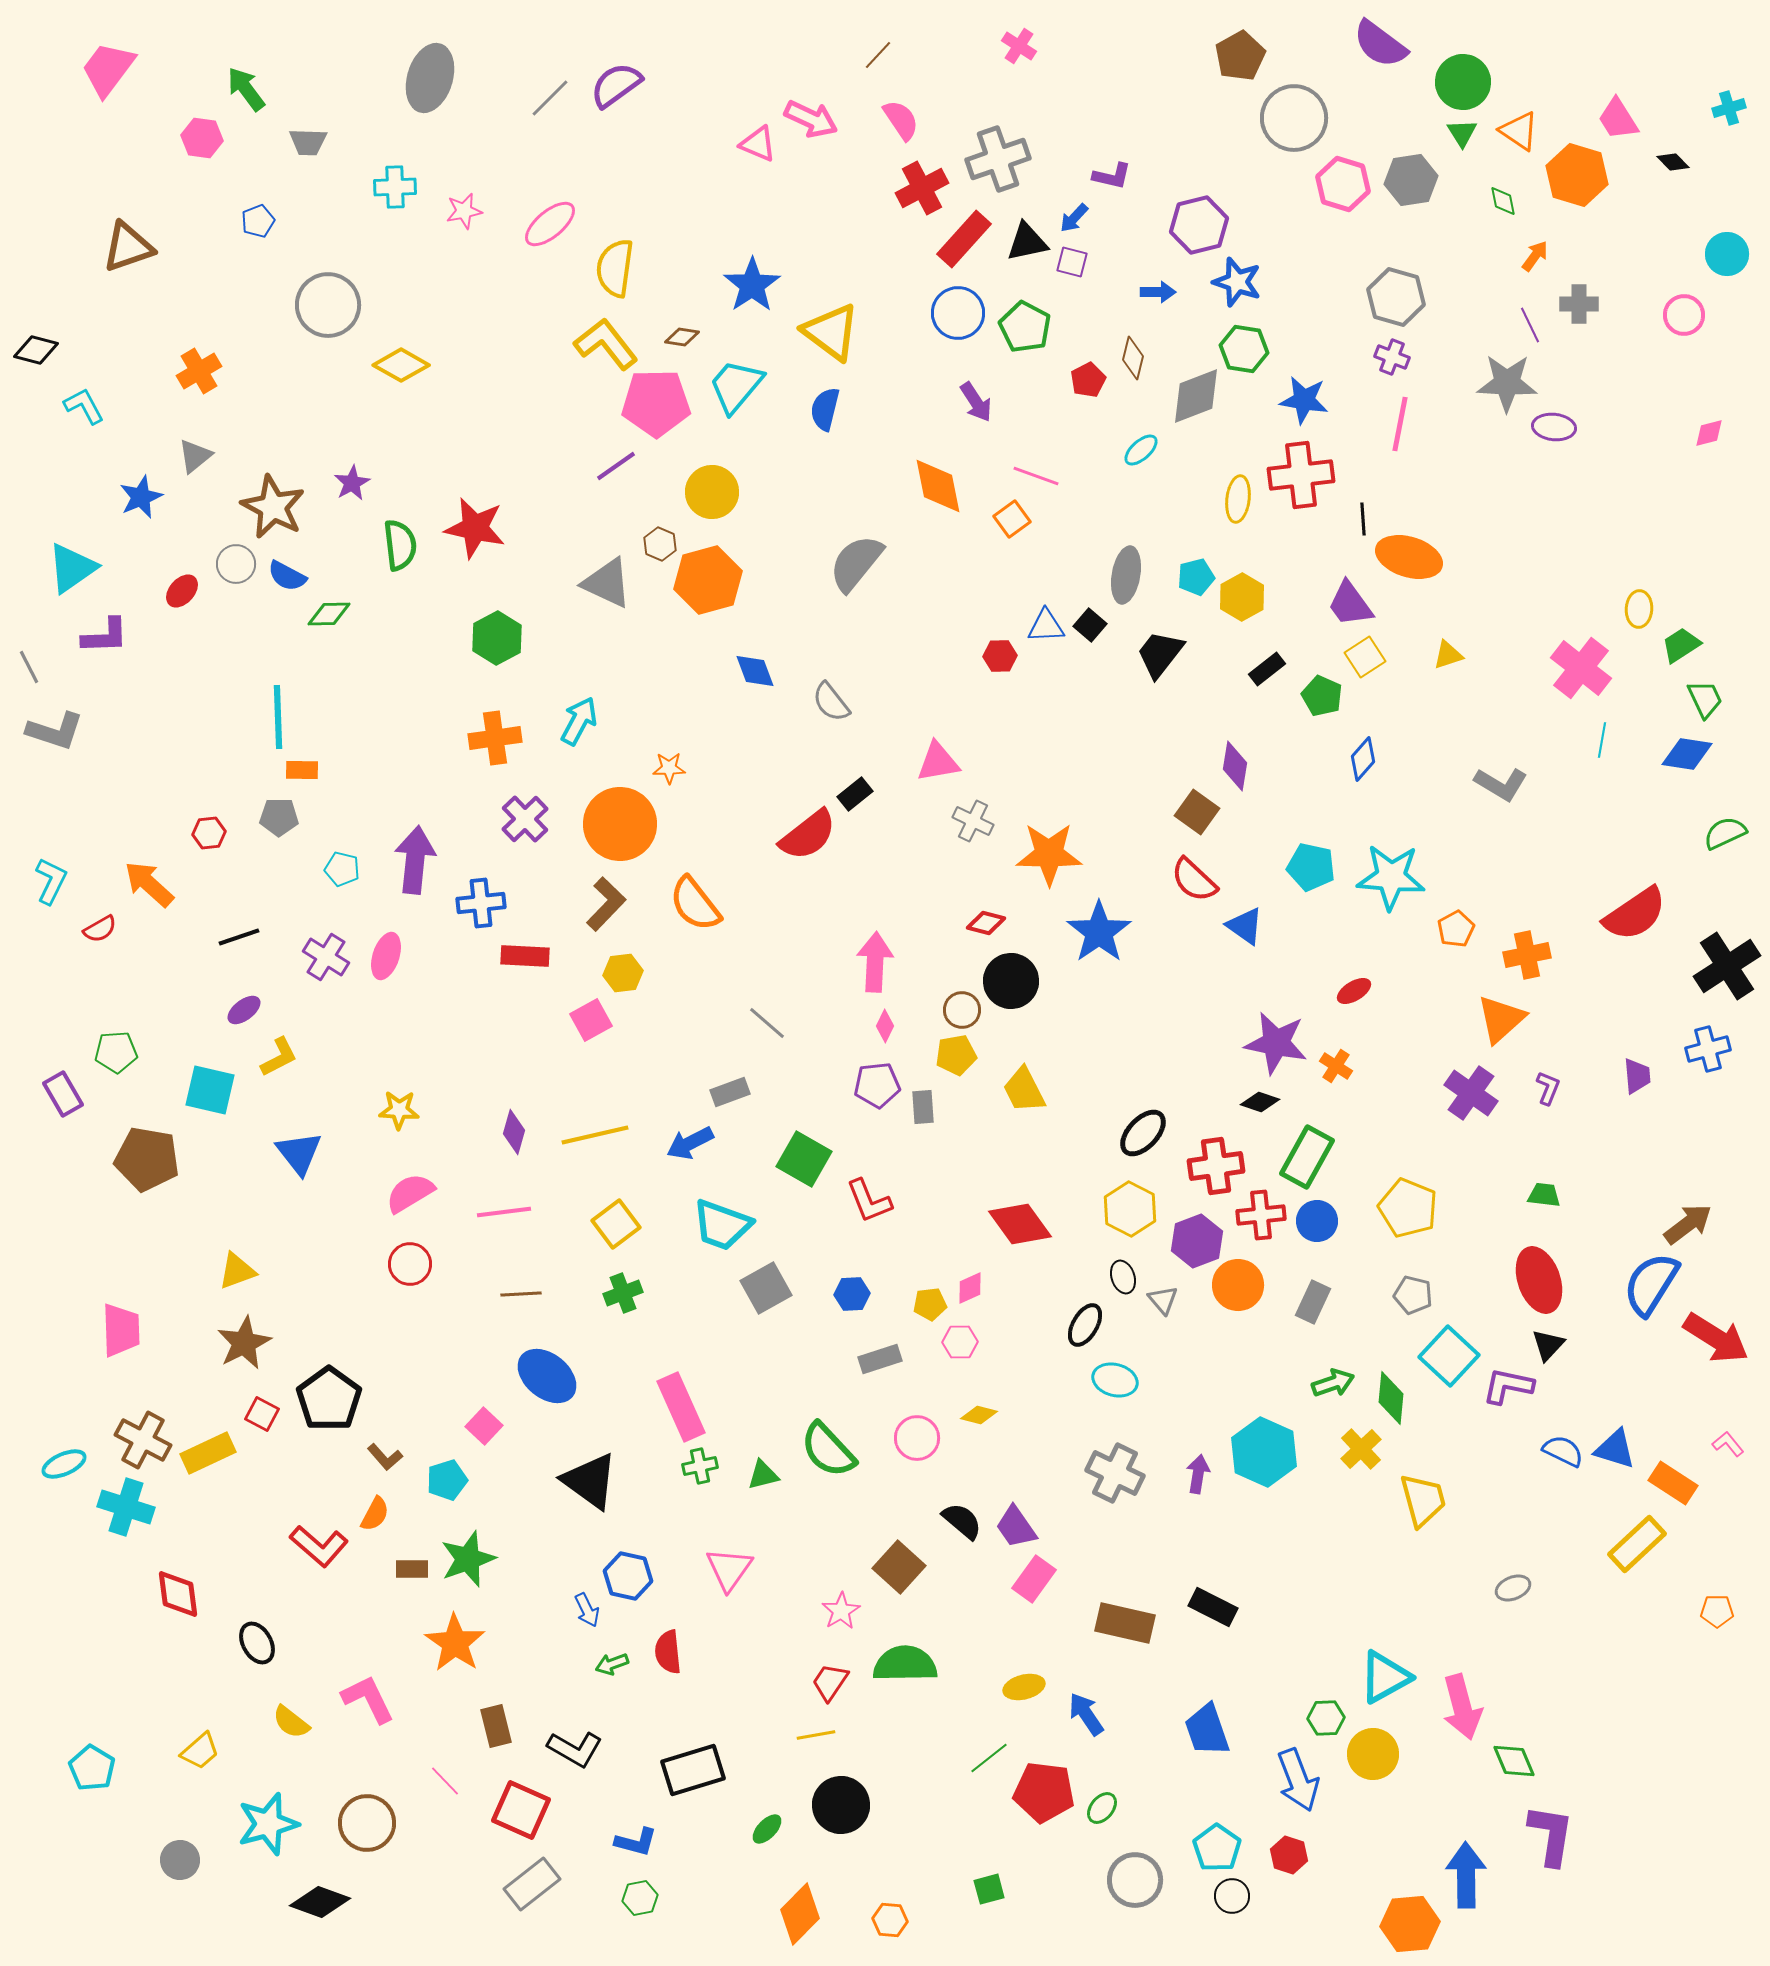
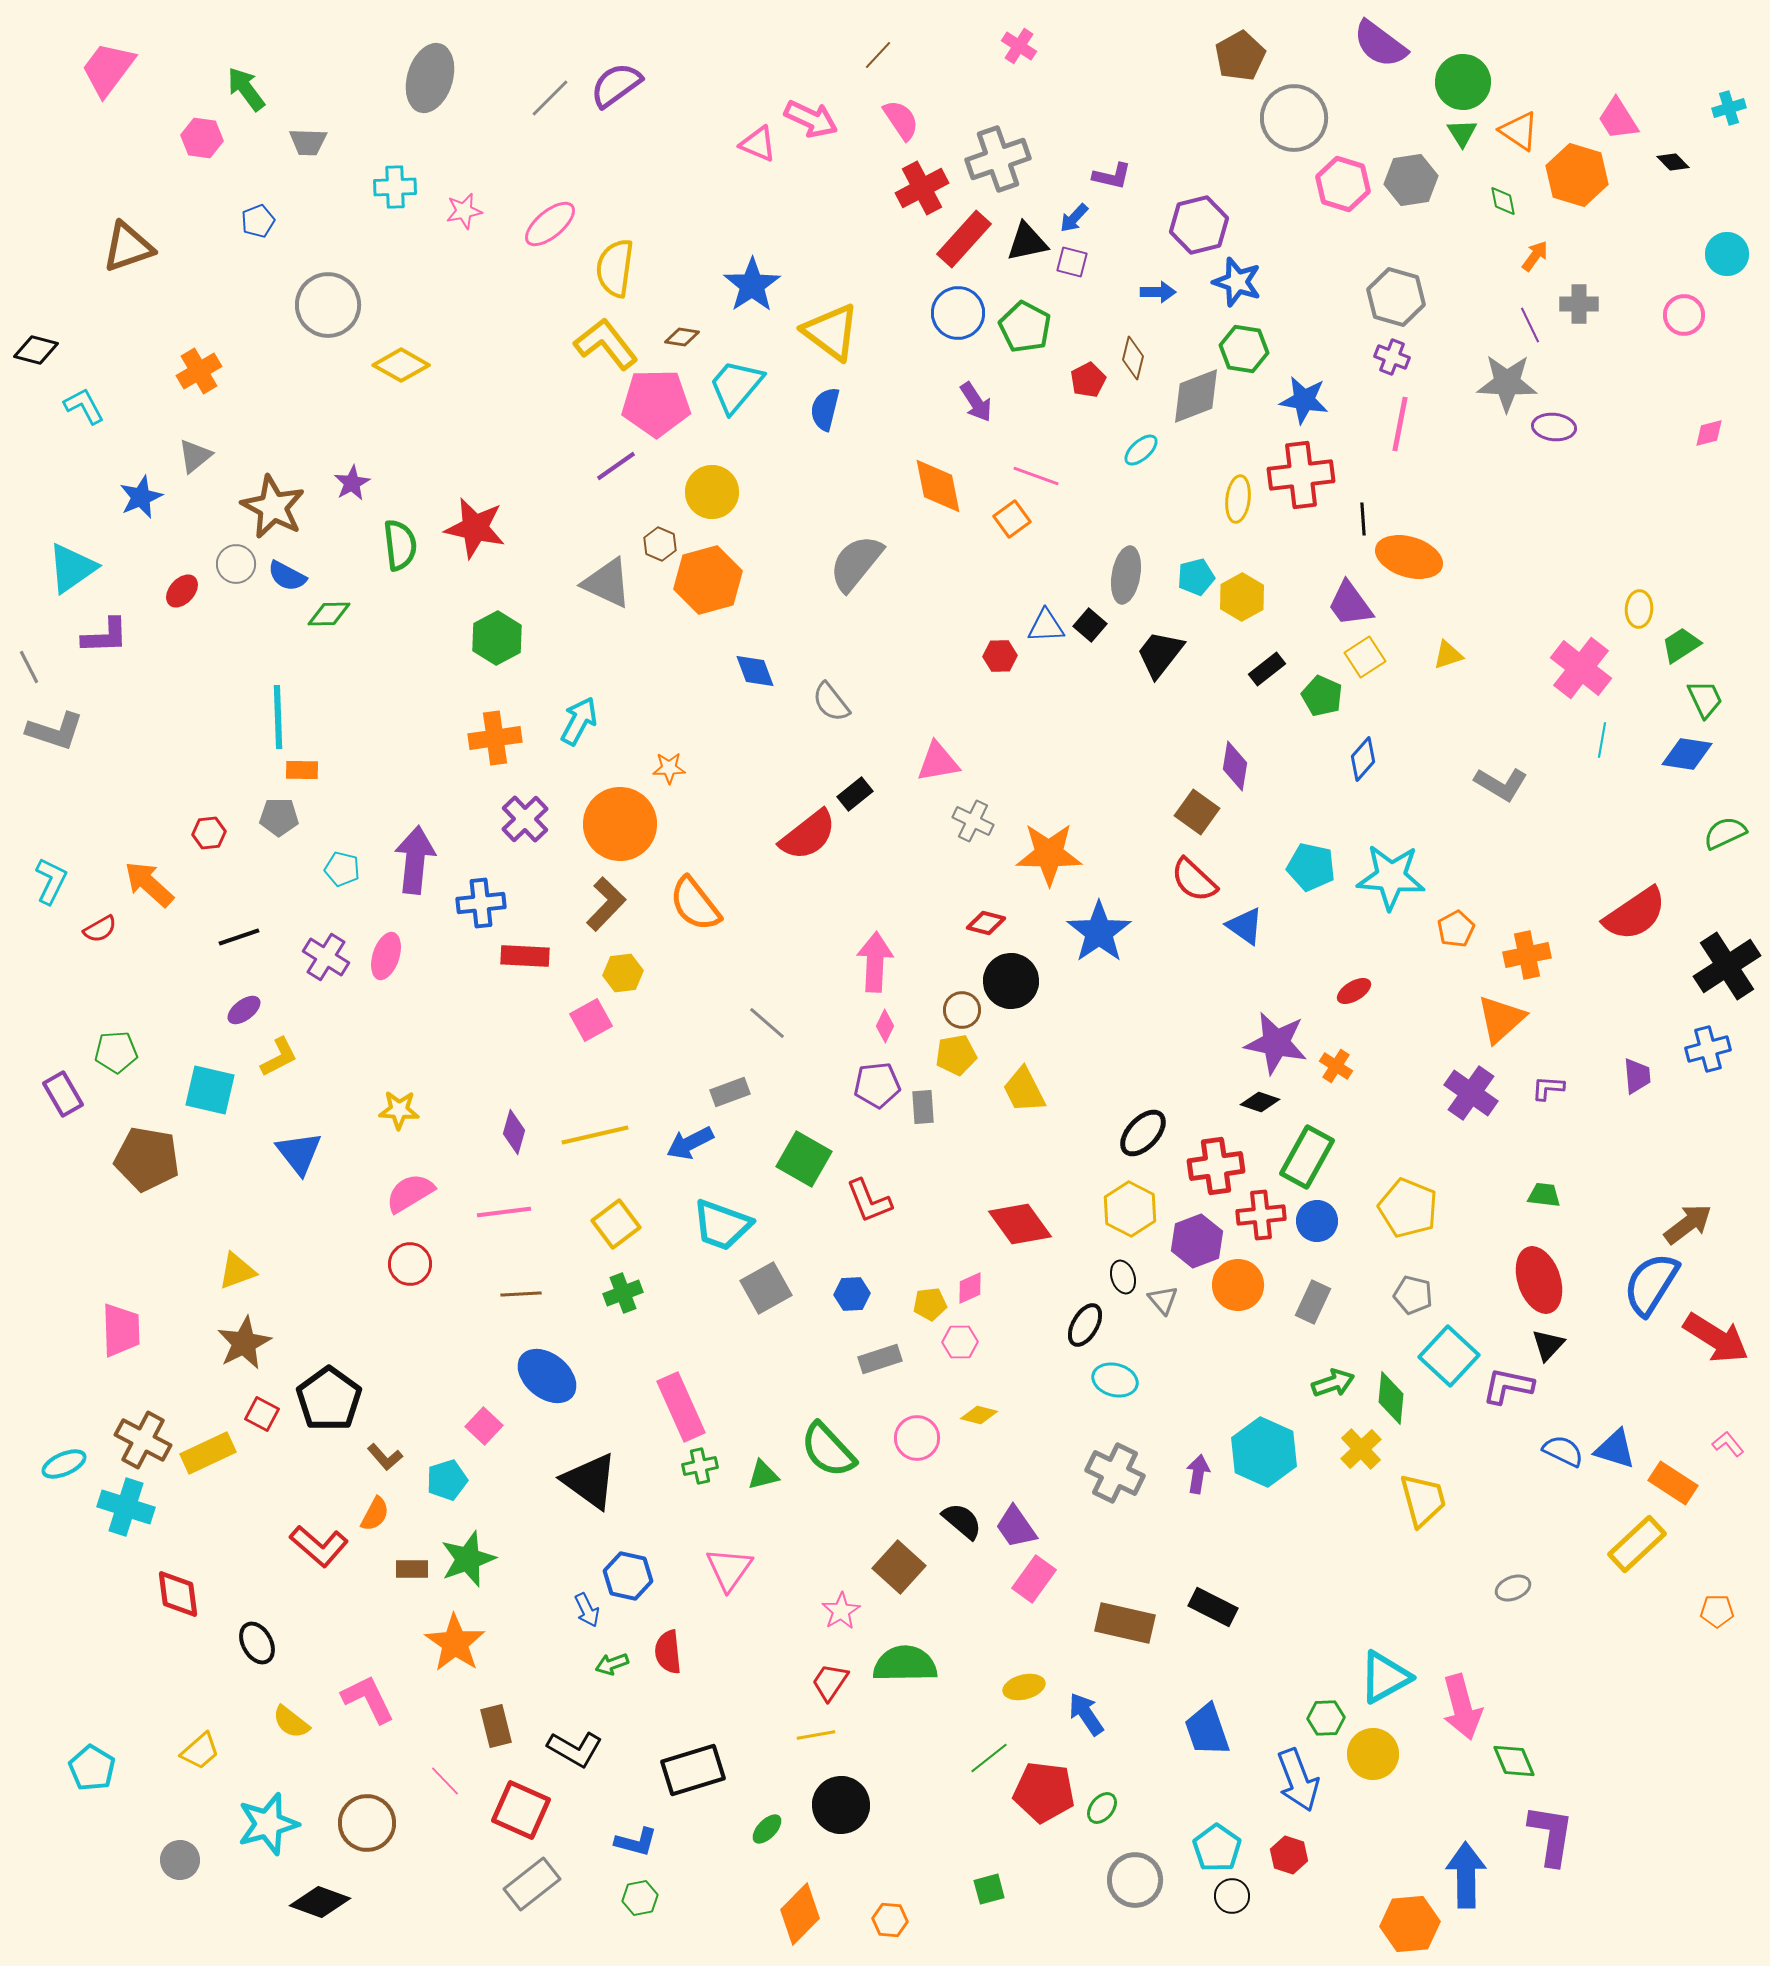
purple L-shape at (1548, 1088): rotated 108 degrees counterclockwise
